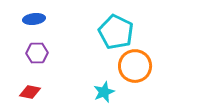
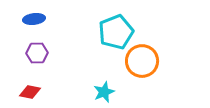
cyan pentagon: rotated 24 degrees clockwise
orange circle: moved 7 px right, 5 px up
